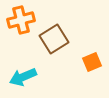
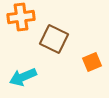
orange cross: moved 3 px up; rotated 8 degrees clockwise
brown square: rotated 32 degrees counterclockwise
